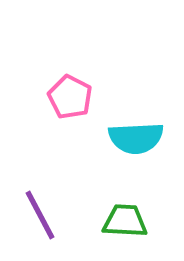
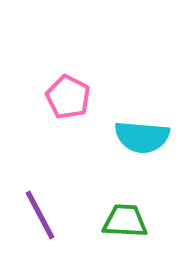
pink pentagon: moved 2 px left
cyan semicircle: moved 6 px right, 1 px up; rotated 8 degrees clockwise
